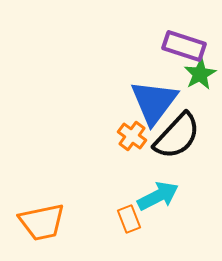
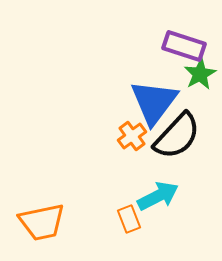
orange cross: rotated 16 degrees clockwise
